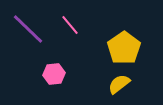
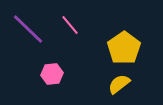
pink hexagon: moved 2 px left
